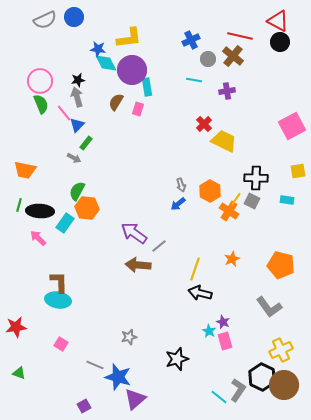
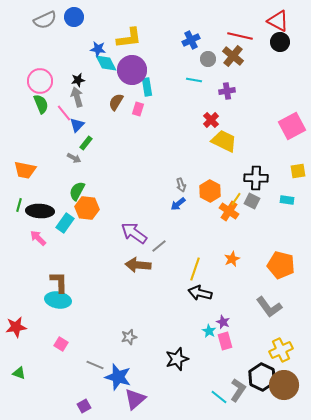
red cross at (204, 124): moved 7 px right, 4 px up
